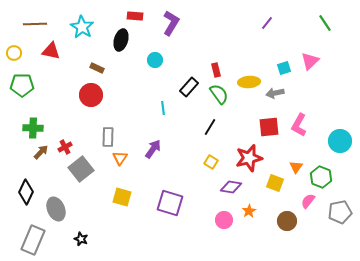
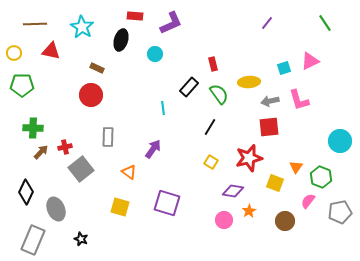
purple L-shape at (171, 23): rotated 35 degrees clockwise
cyan circle at (155, 60): moved 6 px up
pink triangle at (310, 61): rotated 18 degrees clockwise
red rectangle at (216, 70): moved 3 px left, 6 px up
gray arrow at (275, 93): moved 5 px left, 8 px down
pink L-shape at (299, 125): moved 25 px up; rotated 45 degrees counterclockwise
red cross at (65, 147): rotated 16 degrees clockwise
orange triangle at (120, 158): moved 9 px right, 14 px down; rotated 28 degrees counterclockwise
purple diamond at (231, 187): moved 2 px right, 4 px down
yellow square at (122, 197): moved 2 px left, 10 px down
purple square at (170, 203): moved 3 px left
brown circle at (287, 221): moved 2 px left
